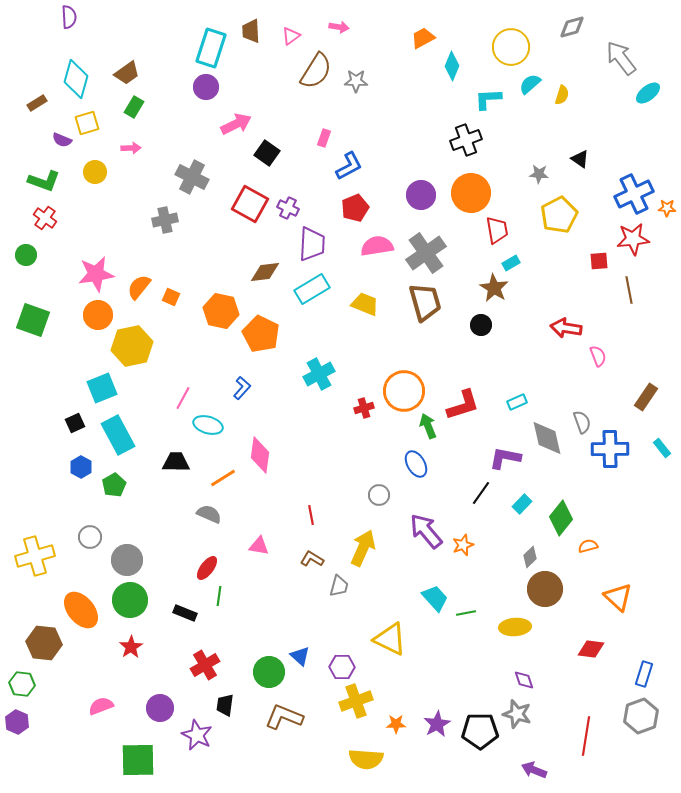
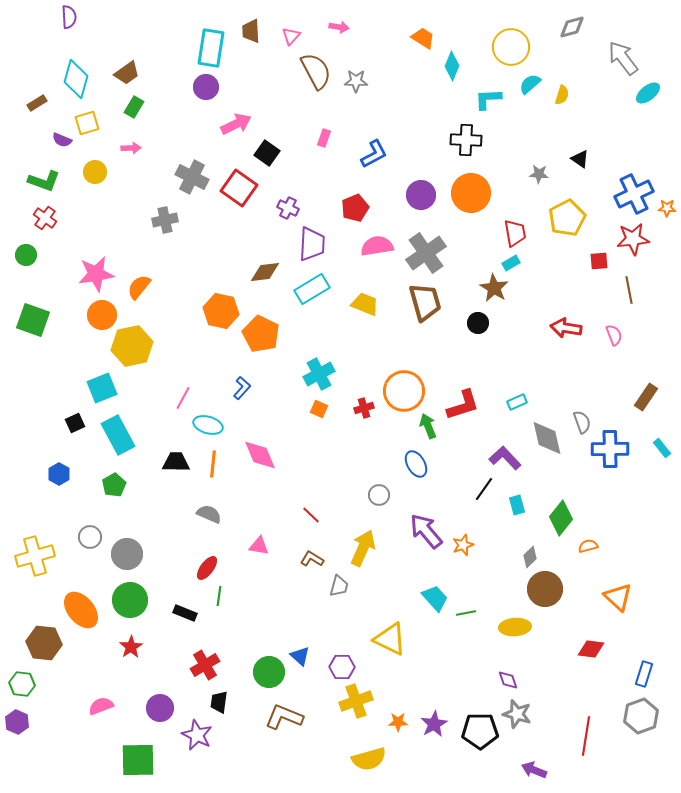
pink triangle at (291, 36): rotated 12 degrees counterclockwise
orange trapezoid at (423, 38): rotated 60 degrees clockwise
cyan rectangle at (211, 48): rotated 9 degrees counterclockwise
gray arrow at (621, 58): moved 2 px right
brown semicircle at (316, 71): rotated 60 degrees counterclockwise
black cross at (466, 140): rotated 24 degrees clockwise
blue L-shape at (349, 166): moved 25 px right, 12 px up
red square at (250, 204): moved 11 px left, 16 px up; rotated 6 degrees clockwise
yellow pentagon at (559, 215): moved 8 px right, 3 px down
red trapezoid at (497, 230): moved 18 px right, 3 px down
orange square at (171, 297): moved 148 px right, 112 px down
orange circle at (98, 315): moved 4 px right
black circle at (481, 325): moved 3 px left, 2 px up
pink semicircle at (598, 356): moved 16 px right, 21 px up
pink diamond at (260, 455): rotated 30 degrees counterclockwise
purple L-shape at (505, 458): rotated 36 degrees clockwise
blue hexagon at (81, 467): moved 22 px left, 7 px down
orange line at (223, 478): moved 10 px left, 14 px up; rotated 52 degrees counterclockwise
black line at (481, 493): moved 3 px right, 4 px up
cyan rectangle at (522, 504): moved 5 px left, 1 px down; rotated 60 degrees counterclockwise
red line at (311, 515): rotated 36 degrees counterclockwise
gray circle at (127, 560): moved 6 px up
purple diamond at (524, 680): moved 16 px left
black trapezoid at (225, 705): moved 6 px left, 3 px up
orange star at (396, 724): moved 2 px right, 2 px up
purple star at (437, 724): moved 3 px left
yellow semicircle at (366, 759): moved 3 px right; rotated 20 degrees counterclockwise
